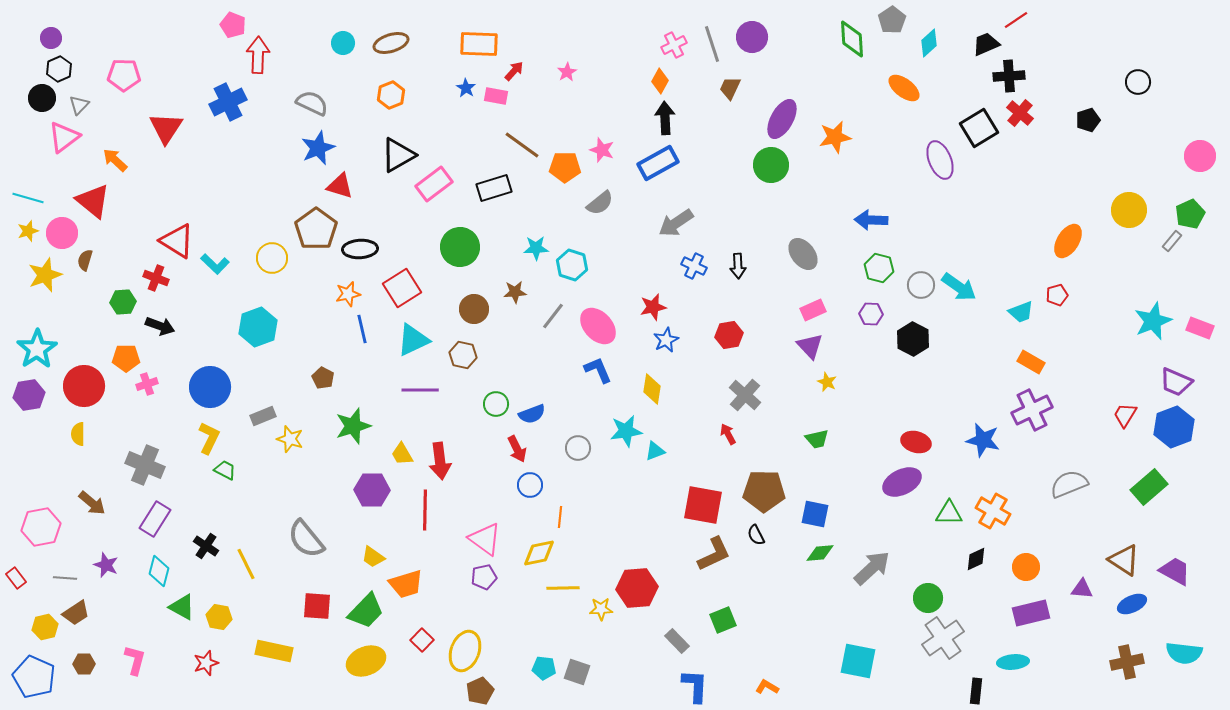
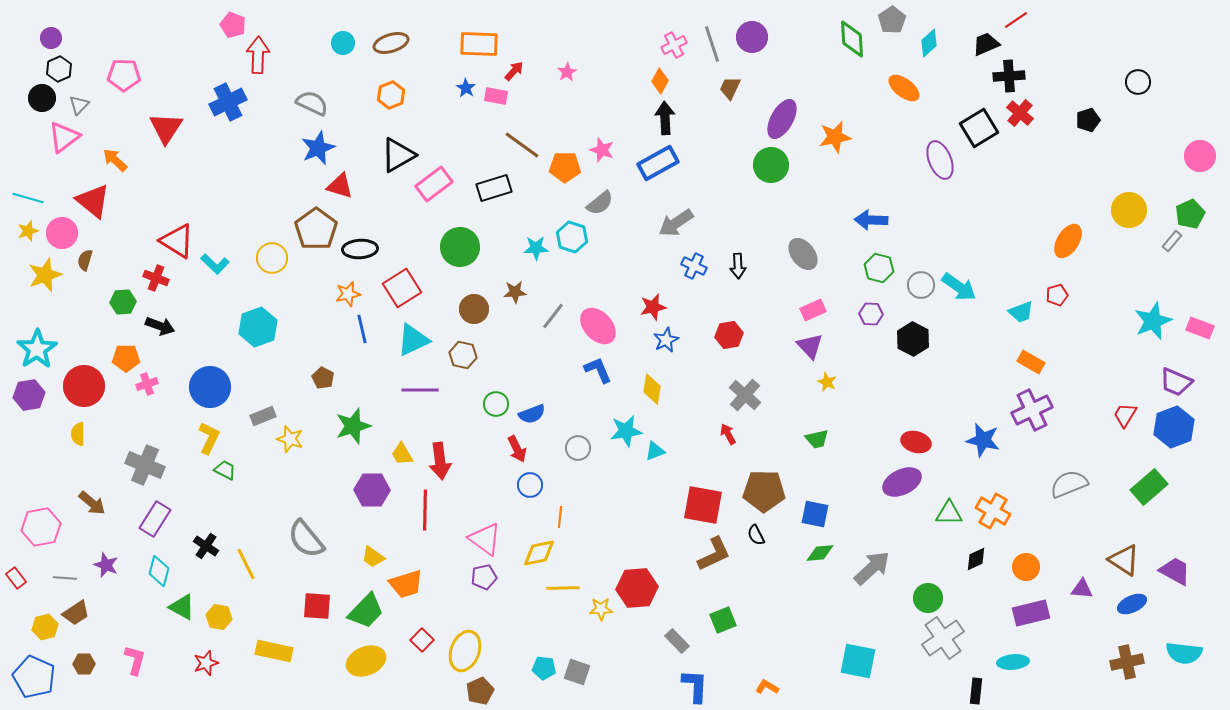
cyan hexagon at (572, 265): moved 28 px up
